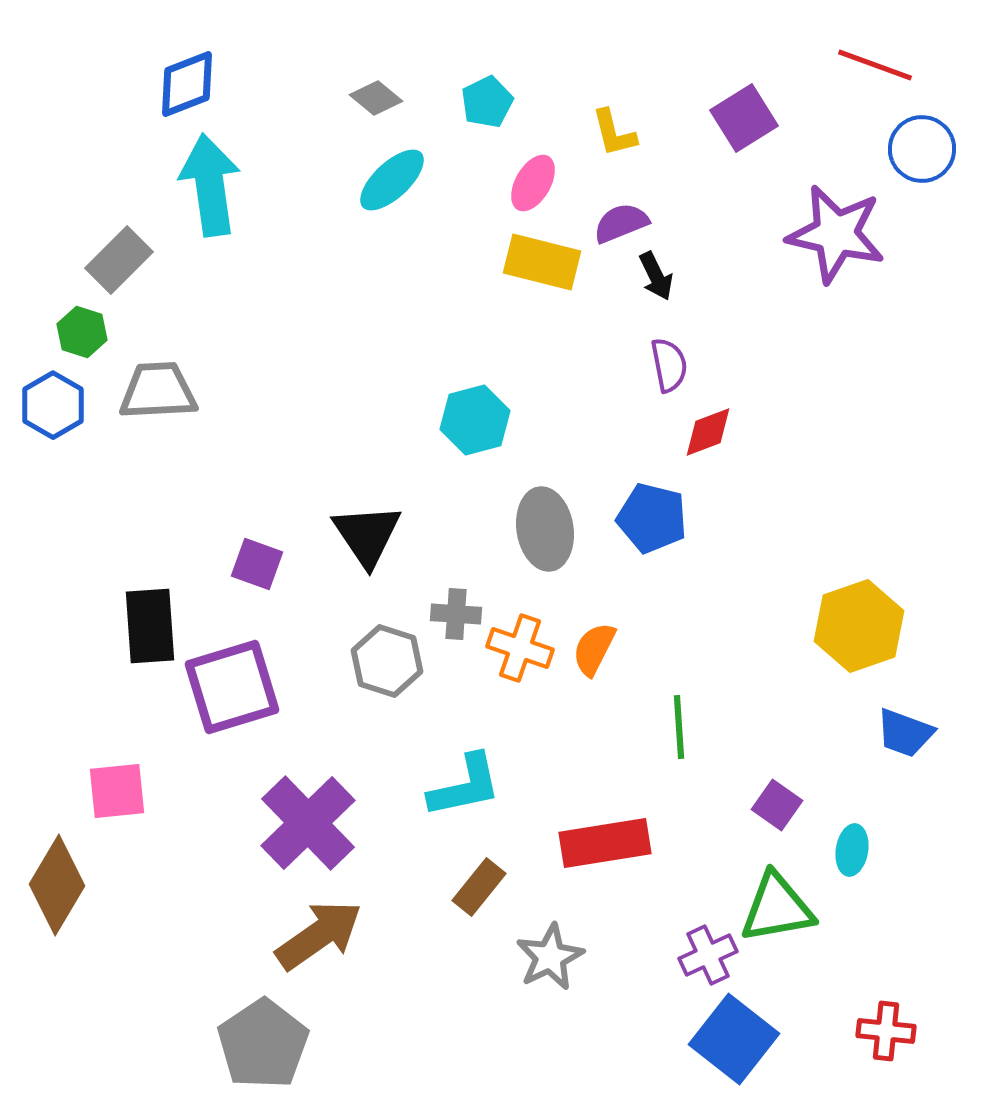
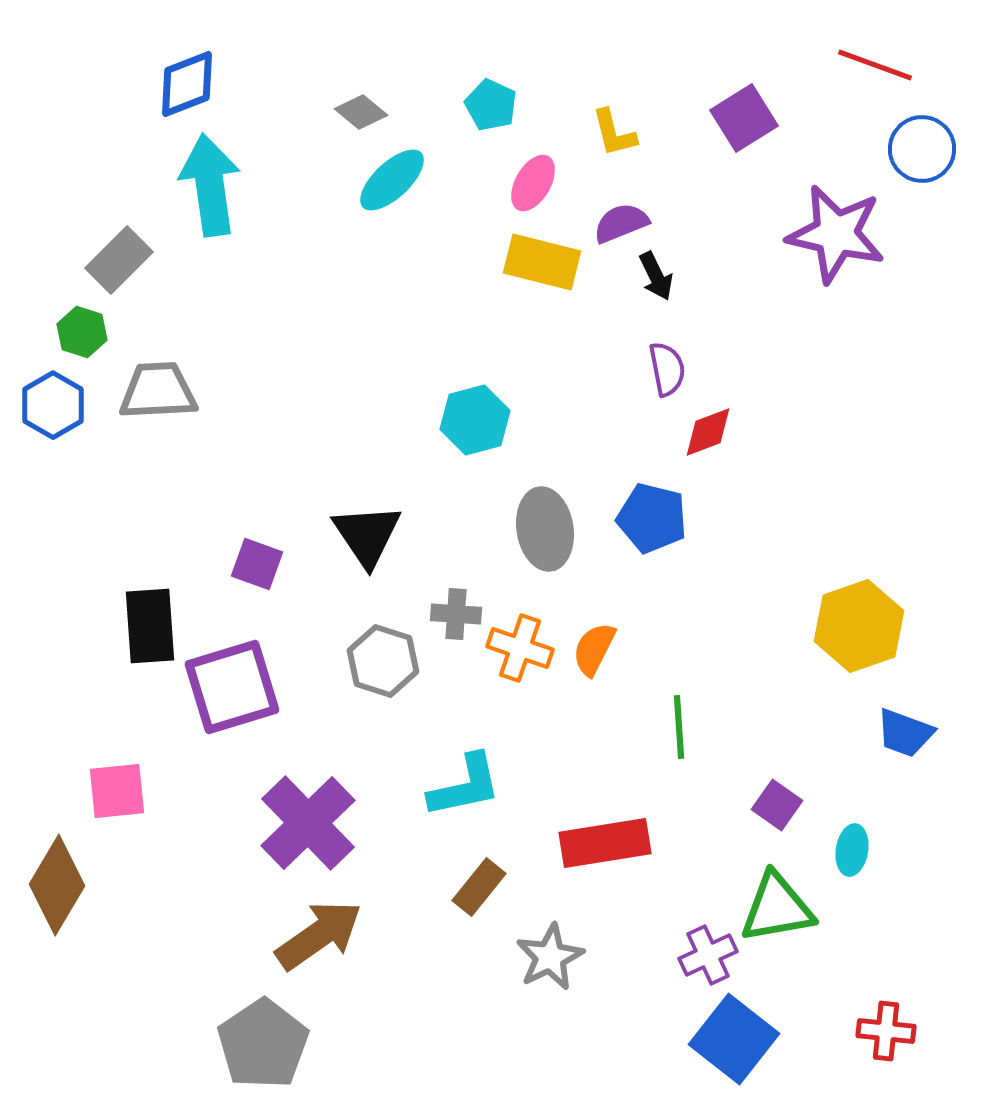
gray diamond at (376, 98): moved 15 px left, 14 px down
cyan pentagon at (487, 102): moved 4 px right, 3 px down; rotated 21 degrees counterclockwise
purple semicircle at (669, 365): moved 2 px left, 4 px down
gray hexagon at (387, 661): moved 4 px left
